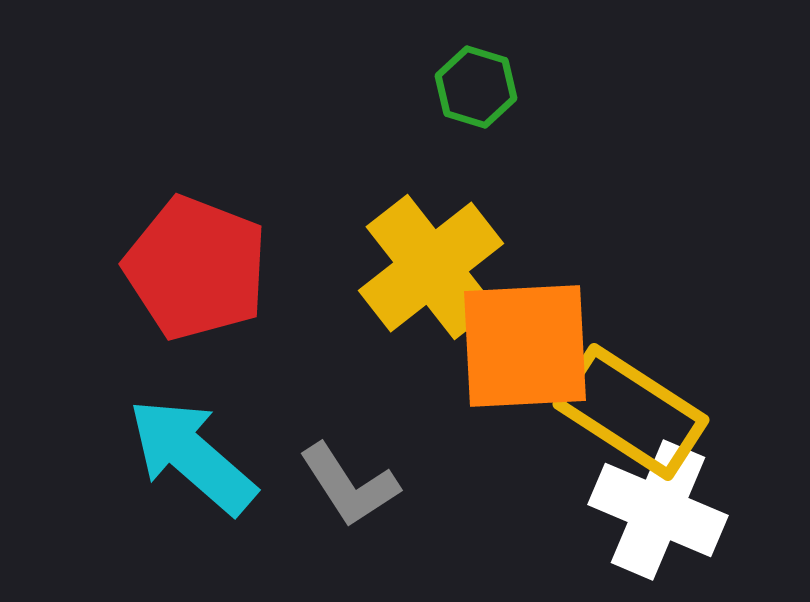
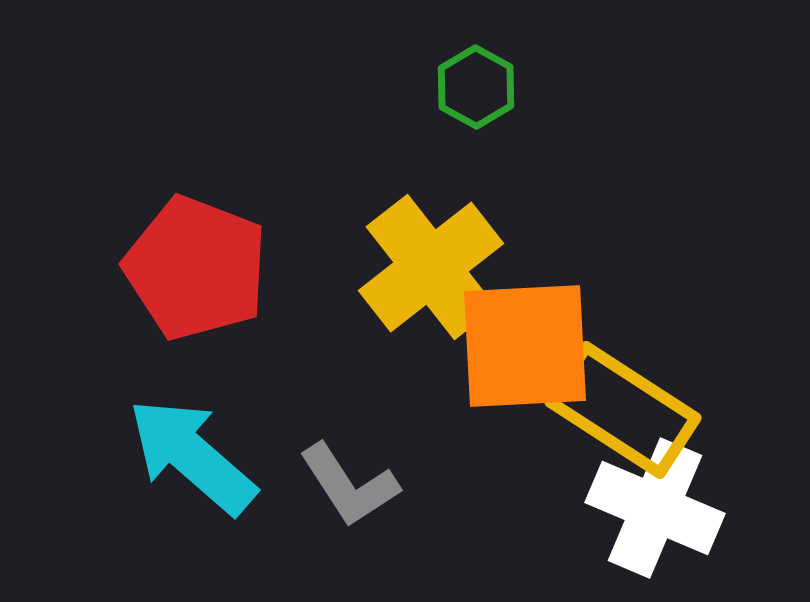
green hexagon: rotated 12 degrees clockwise
yellow rectangle: moved 8 px left, 2 px up
white cross: moved 3 px left, 2 px up
